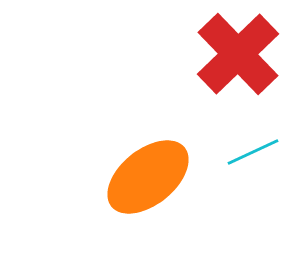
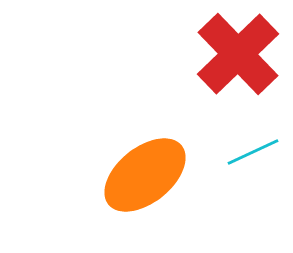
orange ellipse: moved 3 px left, 2 px up
